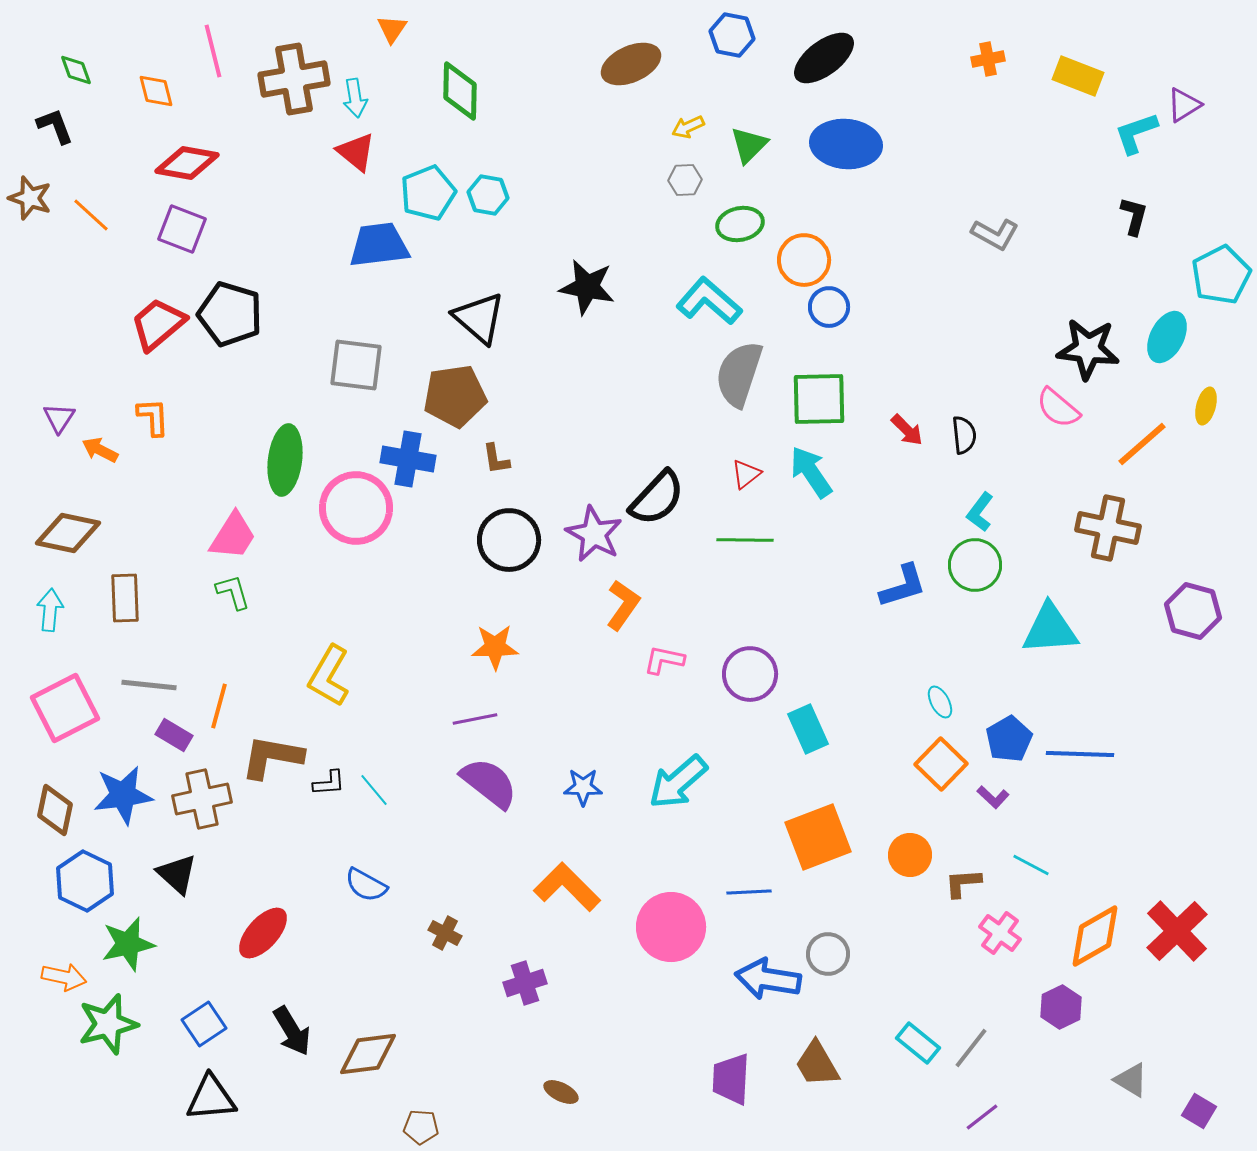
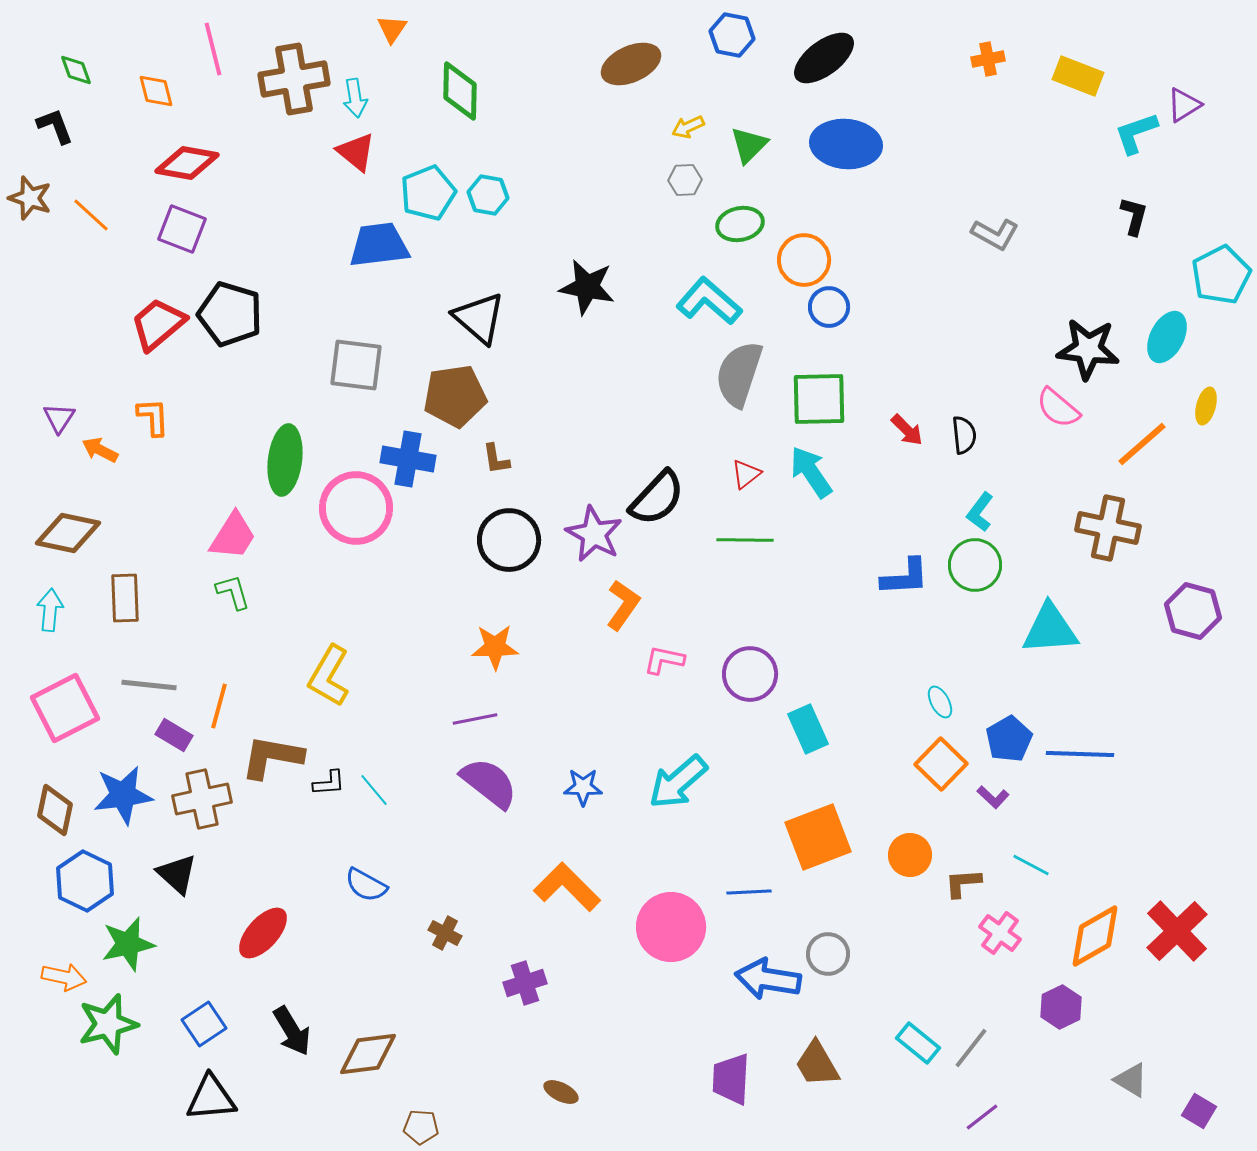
pink line at (213, 51): moved 2 px up
blue L-shape at (903, 586): moved 2 px right, 9 px up; rotated 14 degrees clockwise
